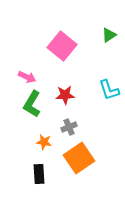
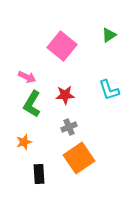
orange star: moved 20 px left; rotated 28 degrees counterclockwise
